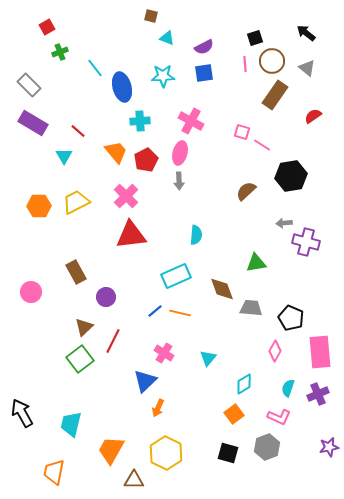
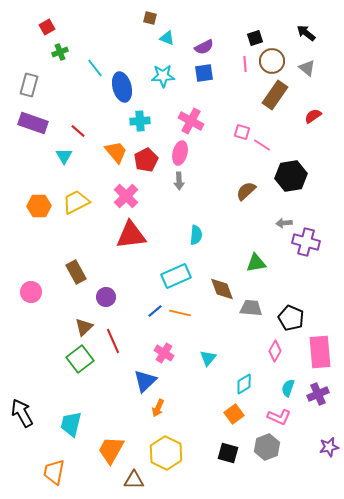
brown square at (151, 16): moved 1 px left, 2 px down
gray rectangle at (29, 85): rotated 60 degrees clockwise
purple rectangle at (33, 123): rotated 12 degrees counterclockwise
red line at (113, 341): rotated 50 degrees counterclockwise
